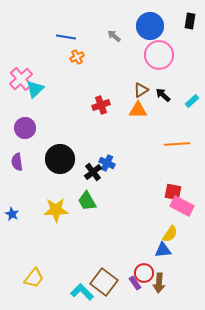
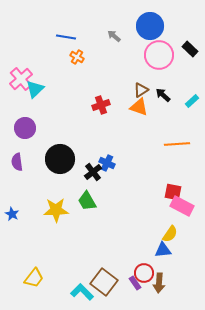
black rectangle: moved 28 px down; rotated 56 degrees counterclockwise
orange cross: rotated 32 degrees counterclockwise
orange triangle: moved 1 px right, 3 px up; rotated 18 degrees clockwise
